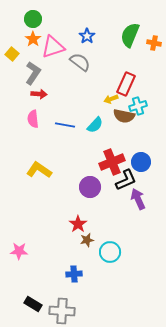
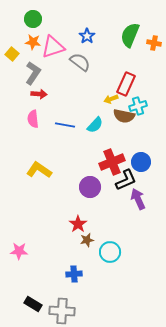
orange star: moved 3 px down; rotated 28 degrees counterclockwise
